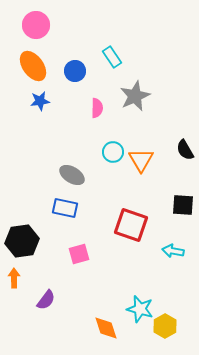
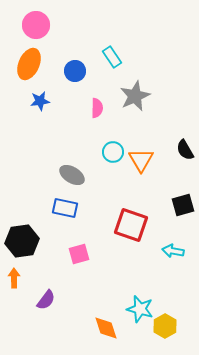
orange ellipse: moved 4 px left, 2 px up; rotated 60 degrees clockwise
black square: rotated 20 degrees counterclockwise
